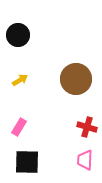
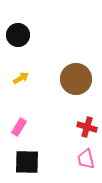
yellow arrow: moved 1 px right, 2 px up
pink trapezoid: moved 1 px right, 1 px up; rotated 15 degrees counterclockwise
